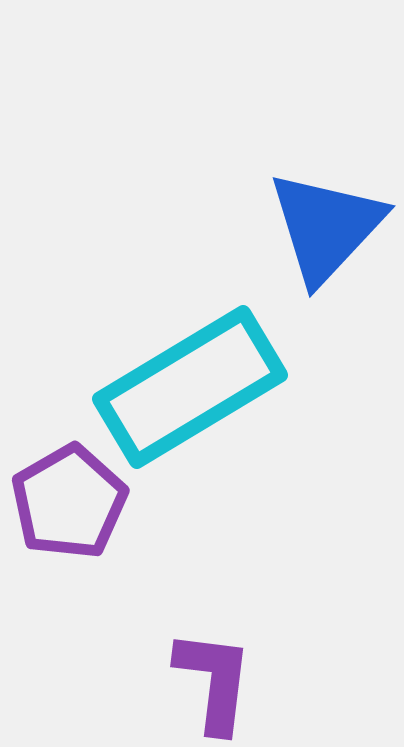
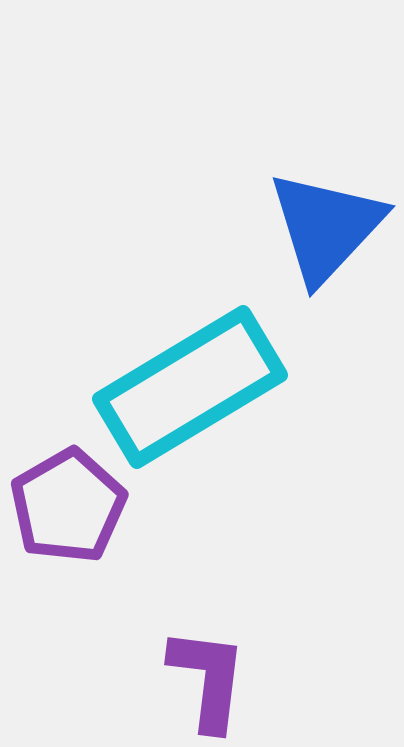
purple pentagon: moved 1 px left, 4 px down
purple L-shape: moved 6 px left, 2 px up
